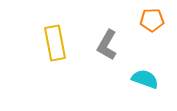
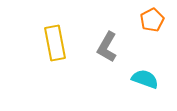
orange pentagon: rotated 25 degrees counterclockwise
gray L-shape: moved 2 px down
